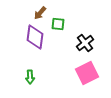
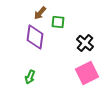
green square: moved 2 px up
black cross: rotated 12 degrees counterclockwise
green arrow: rotated 24 degrees clockwise
